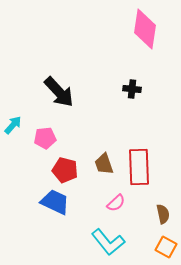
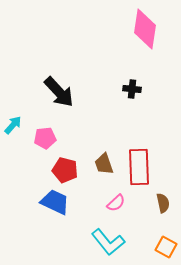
brown semicircle: moved 11 px up
